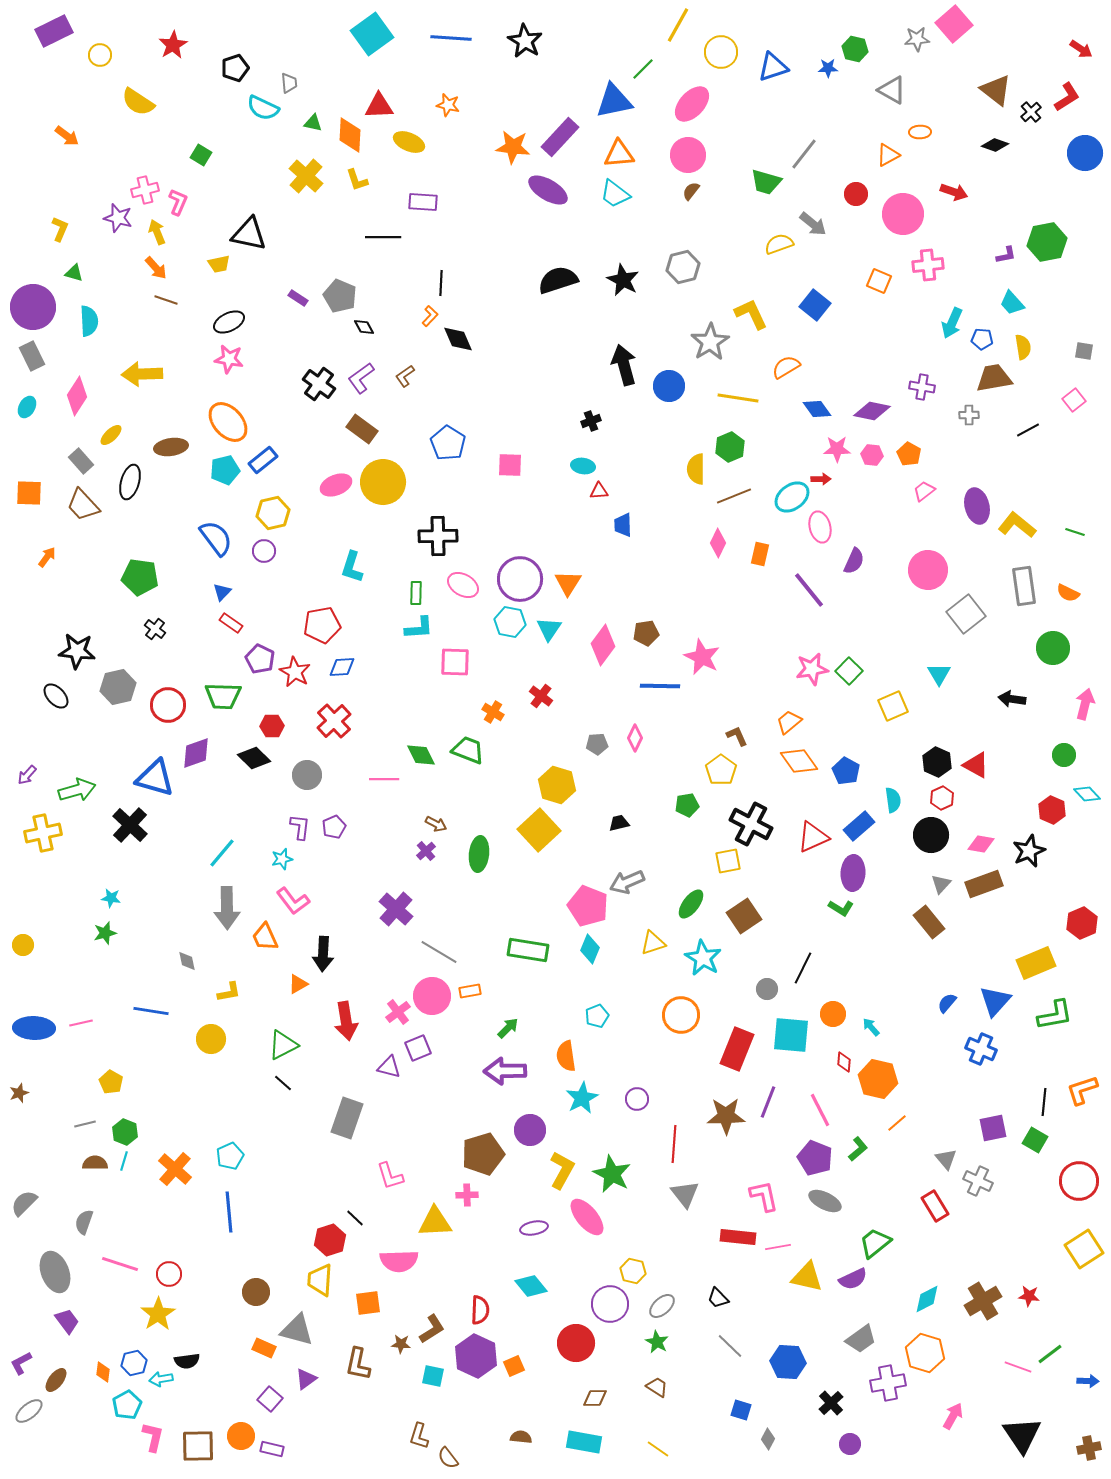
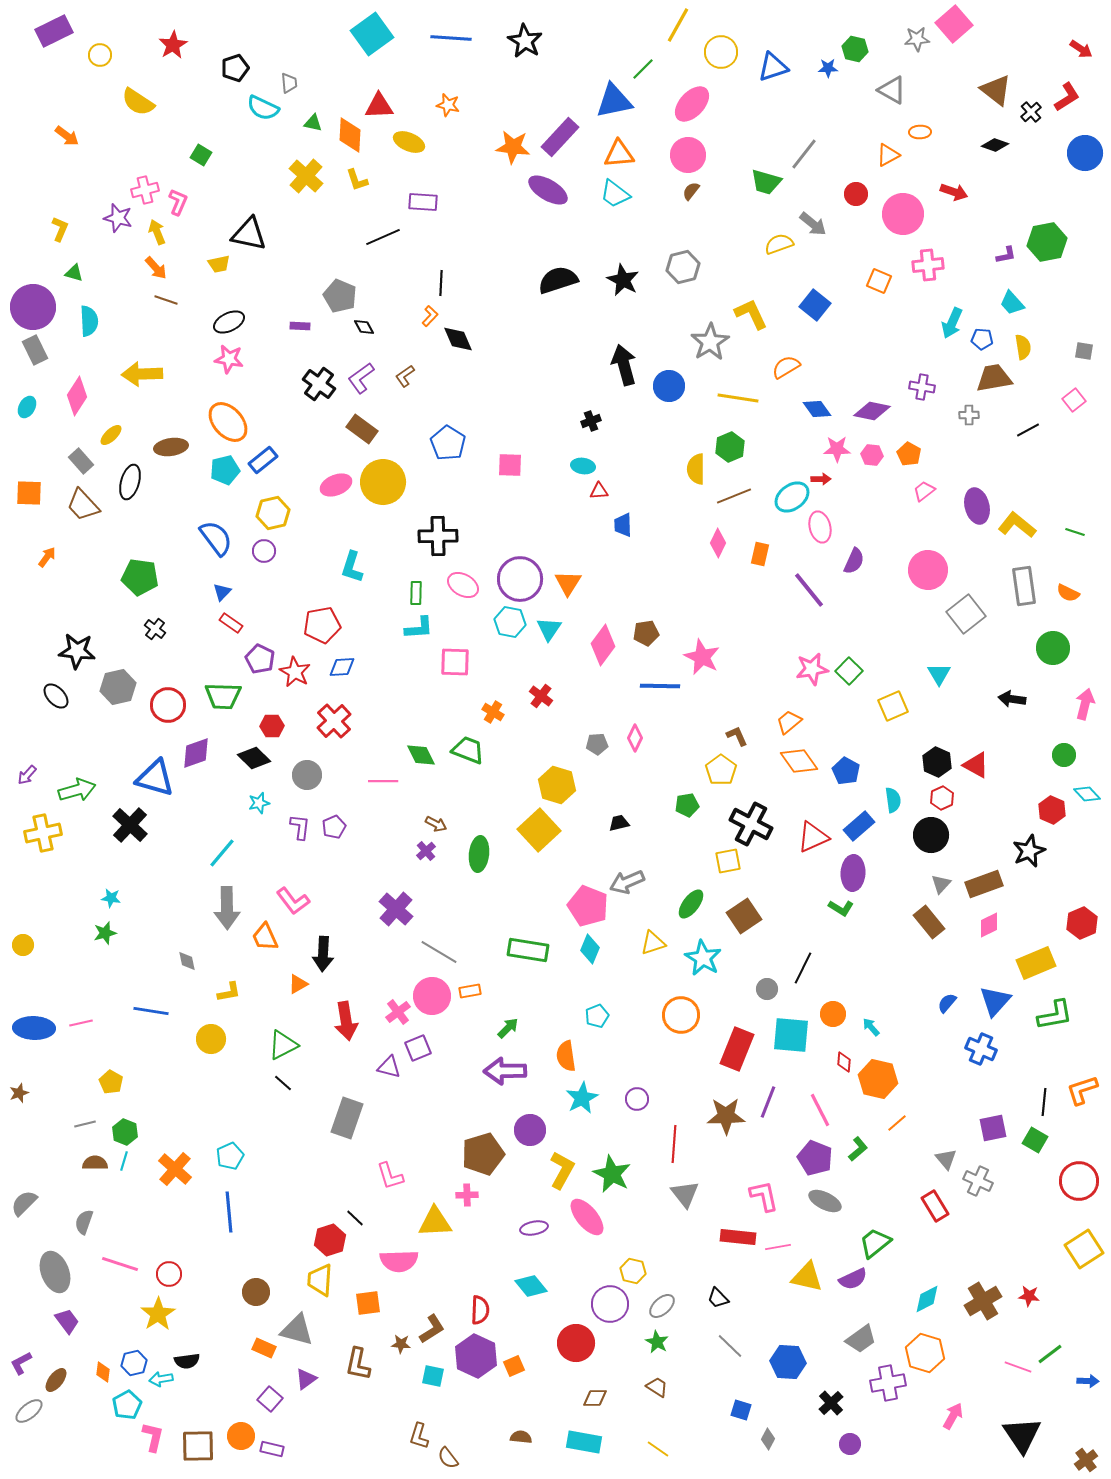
black line at (383, 237): rotated 24 degrees counterclockwise
purple rectangle at (298, 298): moved 2 px right, 28 px down; rotated 30 degrees counterclockwise
gray rectangle at (32, 356): moved 3 px right, 6 px up
pink line at (384, 779): moved 1 px left, 2 px down
pink diamond at (981, 844): moved 8 px right, 81 px down; rotated 36 degrees counterclockwise
cyan star at (282, 859): moved 23 px left, 56 px up
brown cross at (1089, 1448): moved 3 px left, 12 px down; rotated 25 degrees counterclockwise
